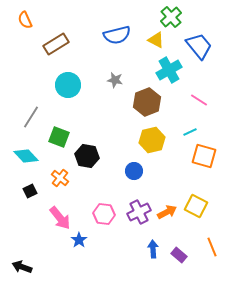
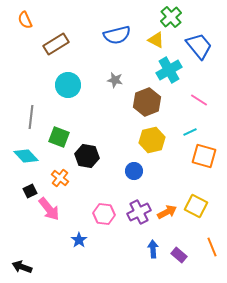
gray line: rotated 25 degrees counterclockwise
pink arrow: moved 11 px left, 9 px up
